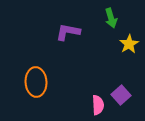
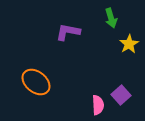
orange ellipse: rotated 48 degrees counterclockwise
